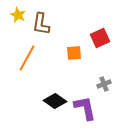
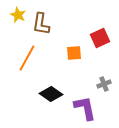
black diamond: moved 4 px left, 7 px up
